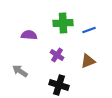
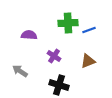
green cross: moved 5 px right
purple cross: moved 3 px left, 1 px down
